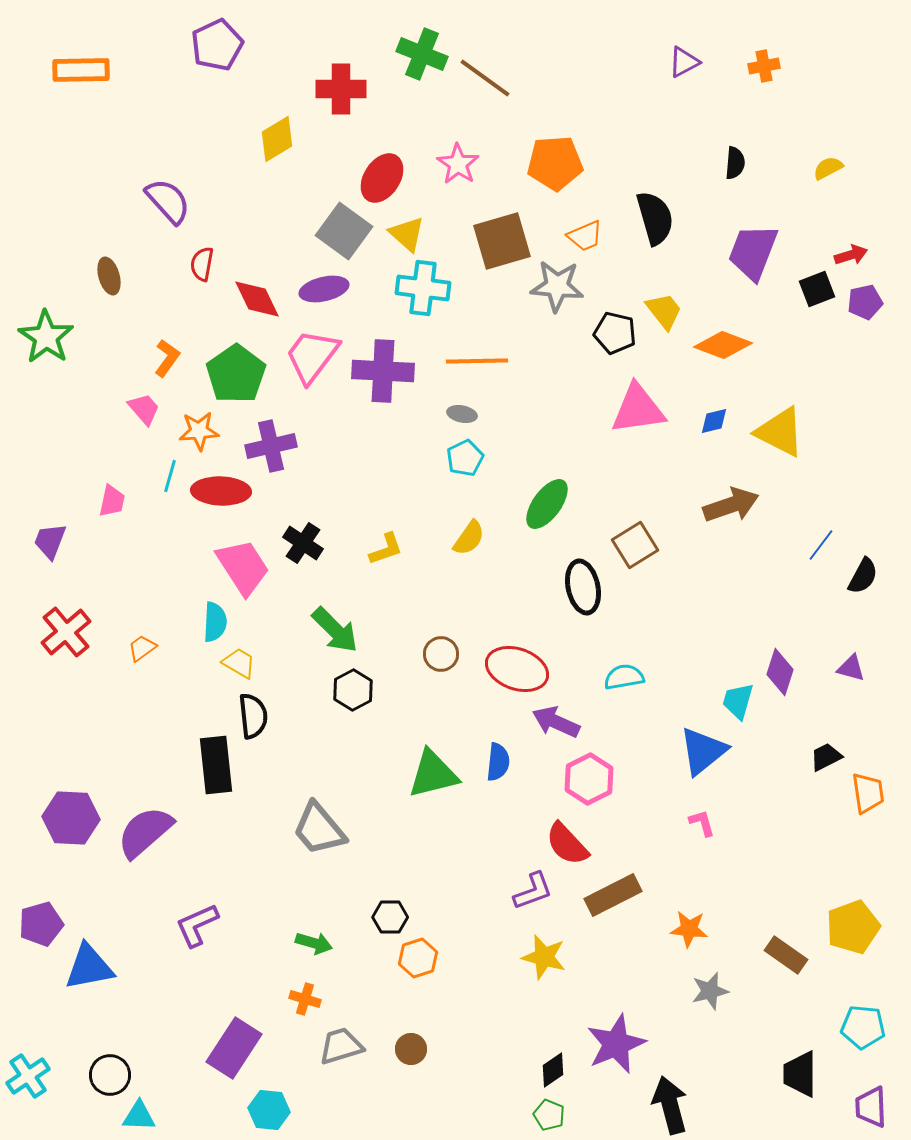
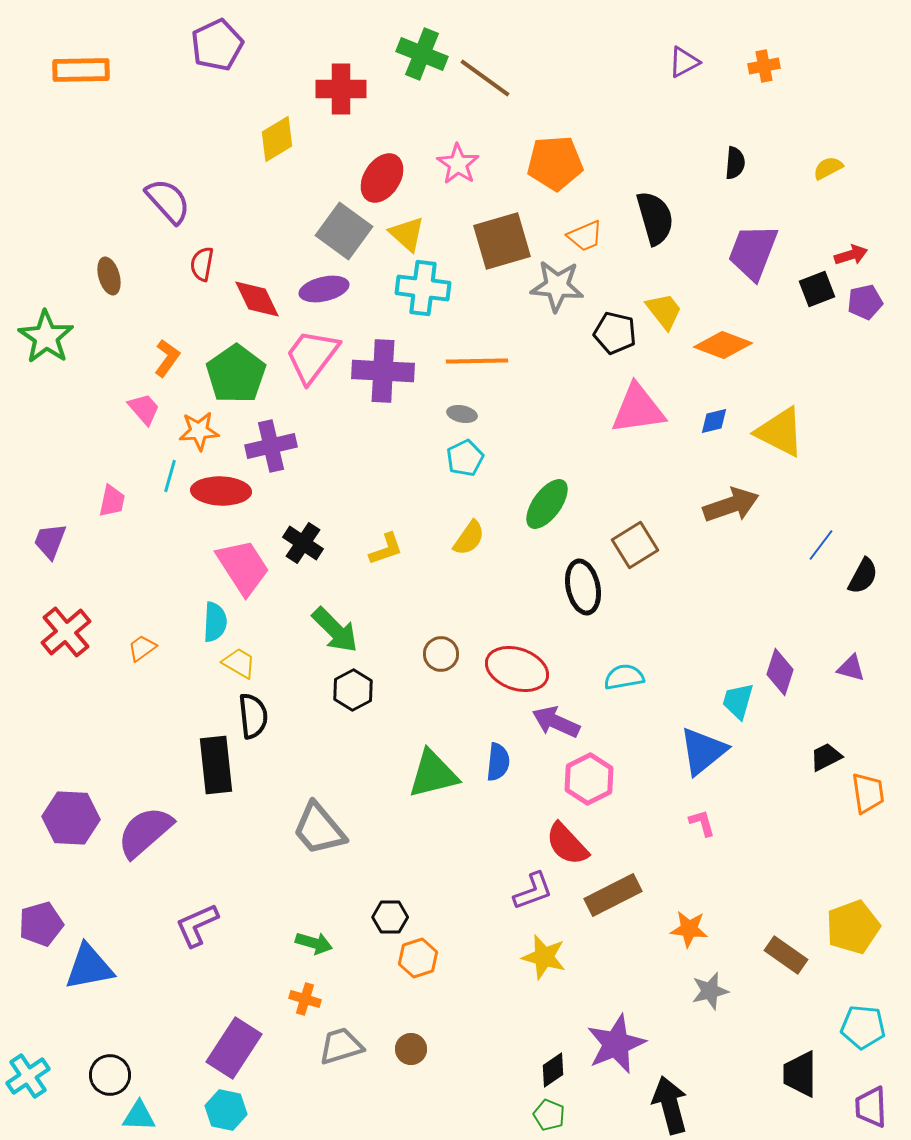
cyan hexagon at (269, 1110): moved 43 px left; rotated 6 degrees clockwise
